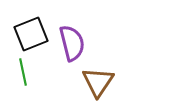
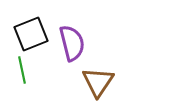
green line: moved 1 px left, 2 px up
